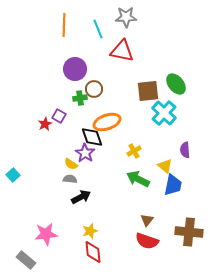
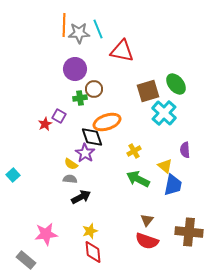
gray star: moved 47 px left, 16 px down
brown square: rotated 10 degrees counterclockwise
